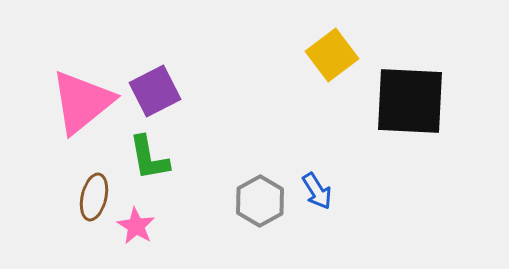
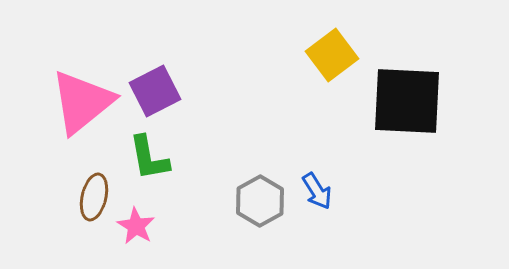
black square: moved 3 px left
